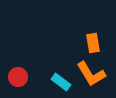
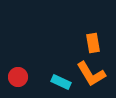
cyan rectangle: rotated 12 degrees counterclockwise
